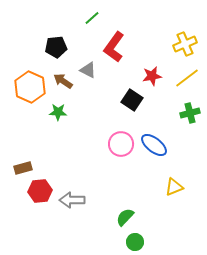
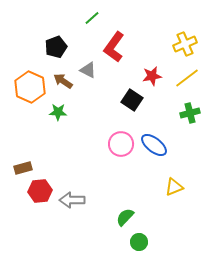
black pentagon: rotated 15 degrees counterclockwise
green circle: moved 4 px right
